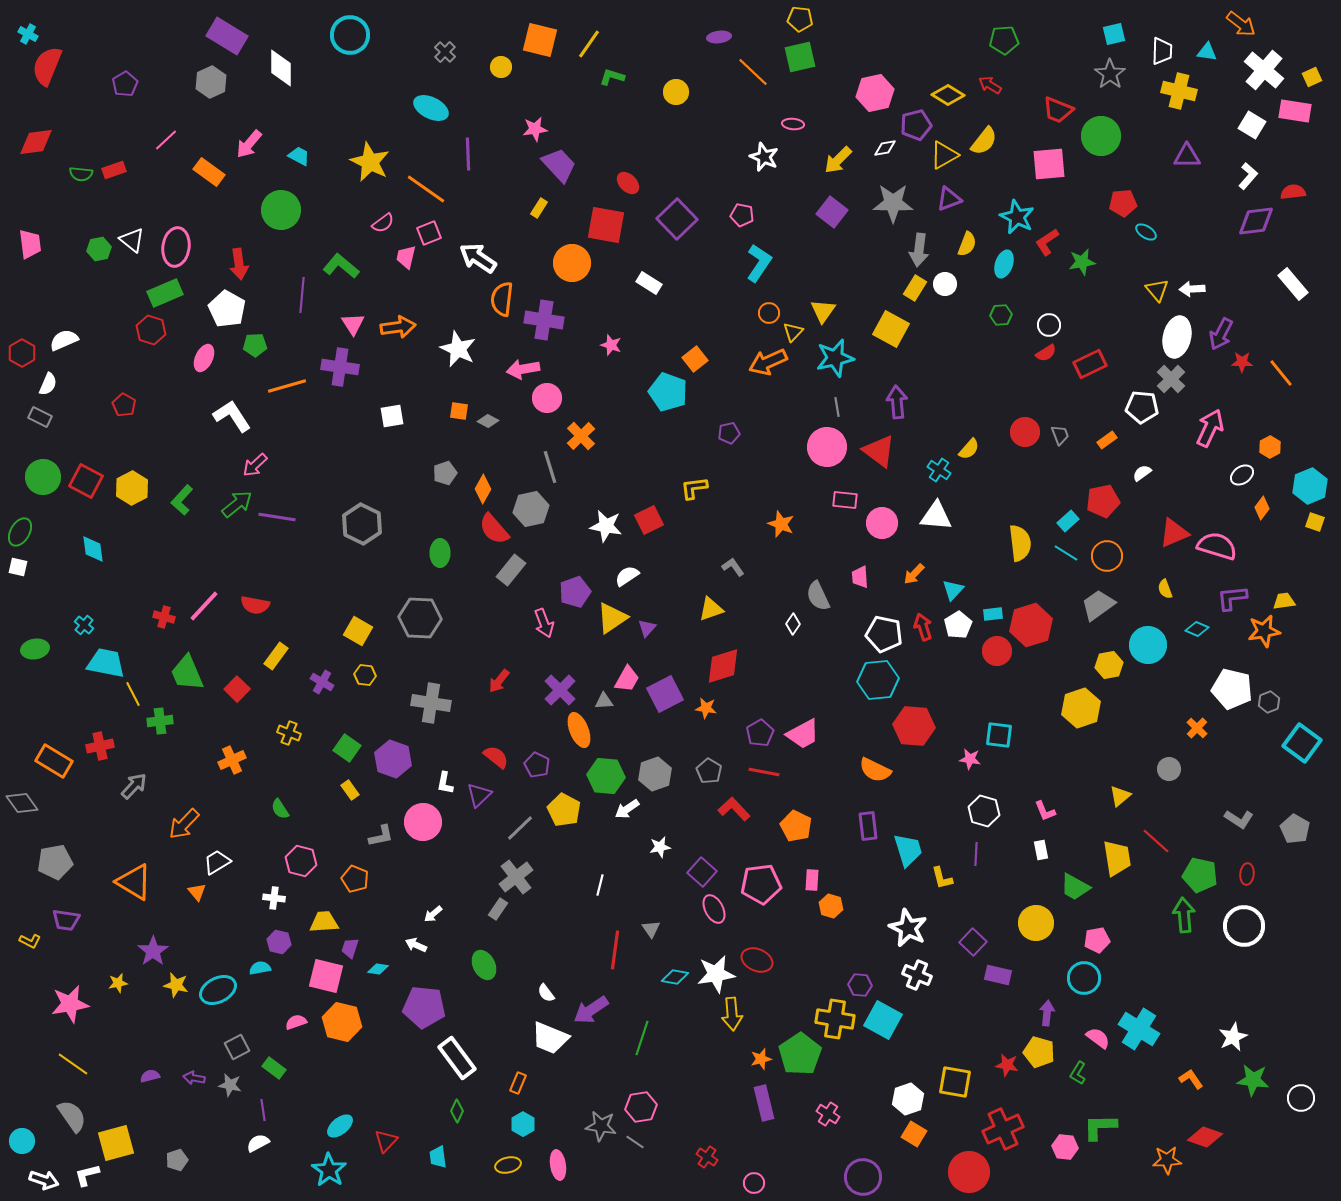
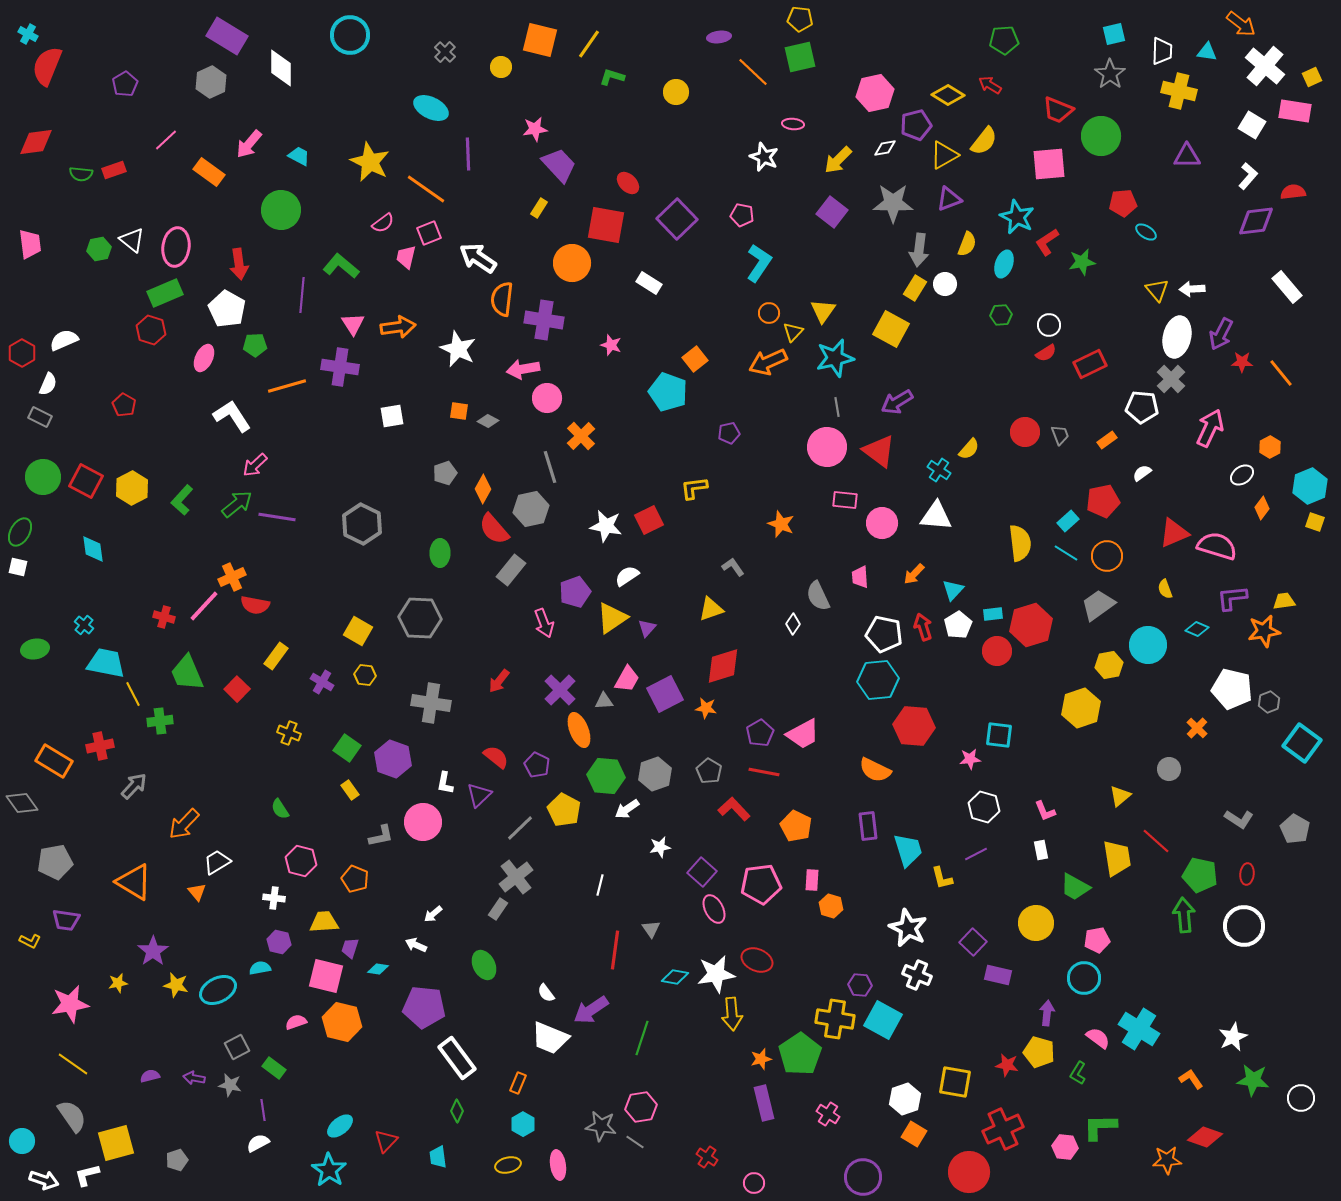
white cross at (1264, 70): moved 1 px right, 4 px up
white rectangle at (1293, 284): moved 6 px left, 3 px down
purple arrow at (897, 402): rotated 116 degrees counterclockwise
pink star at (970, 759): rotated 15 degrees counterclockwise
orange cross at (232, 760): moved 183 px up
white hexagon at (984, 811): moved 4 px up
purple line at (976, 854): rotated 60 degrees clockwise
white hexagon at (908, 1099): moved 3 px left
